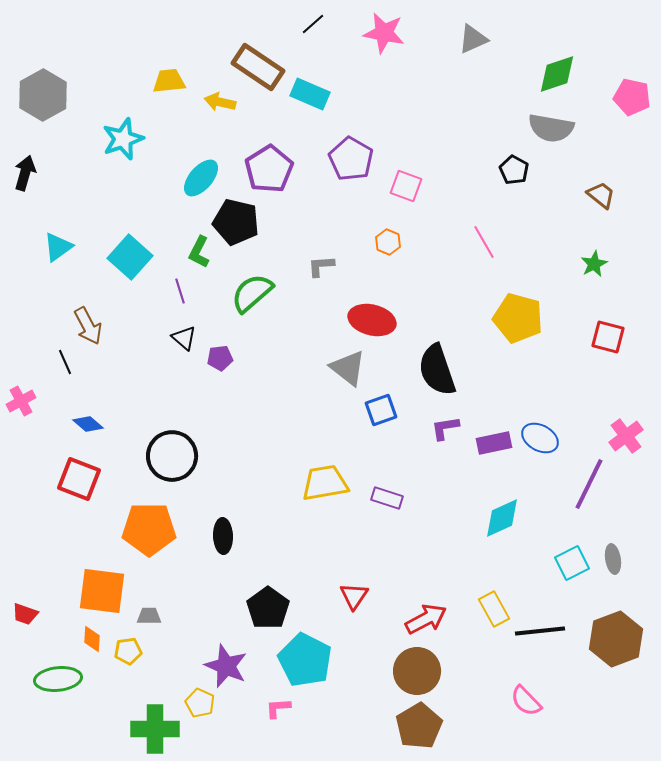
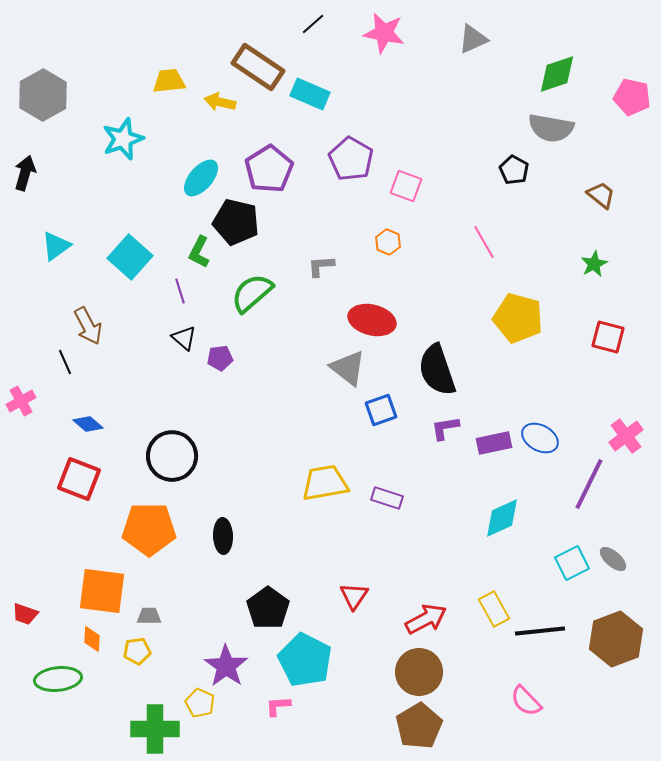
cyan triangle at (58, 247): moved 2 px left, 1 px up
gray ellipse at (613, 559): rotated 40 degrees counterclockwise
yellow pentagon at (128, 651): moved 9 px right
purple star at (226, 666): rotated 12 degrees clockwise
brown circle at (417, 671): moved 2 px right, 1 px down
pink L-shape at (278, 708): moved 2 px up
